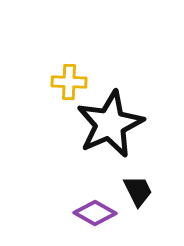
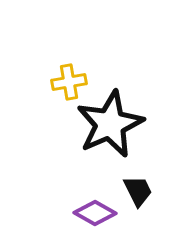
yellow cross: rotated 12 degrees counterclockwise
